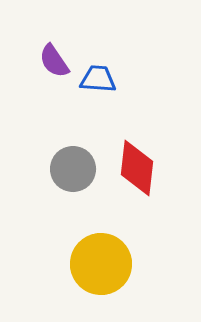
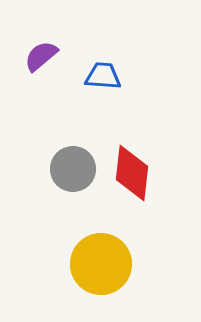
purple semicircle: moved 13 px left, 5 px up; rotated 84 degrees clockwise
blue trapezoid: moved 5 px right, 3 px up
red diamond: moved 5 px left, 5 px down
